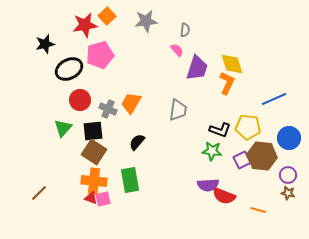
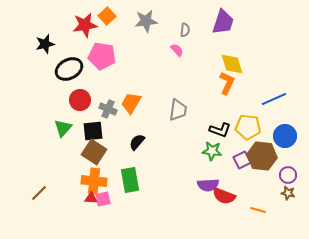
pink pentagon: moved 2 px right, 1 px down; rotated 24 degrees clockwise
purple trapezoid: moved 26 px right, 46 px up
blue circle: moved 4 px left, 2 px up
red triangle: rotated 16 degrees counterclockwise
